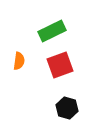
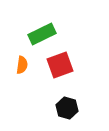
green rectangle: moved 10 px left, 3 px down
orange semicircle: moved 3 px right, 4 px down
